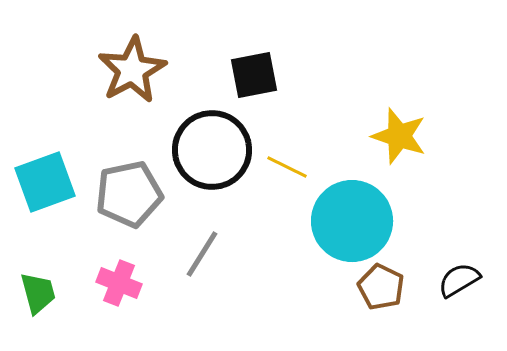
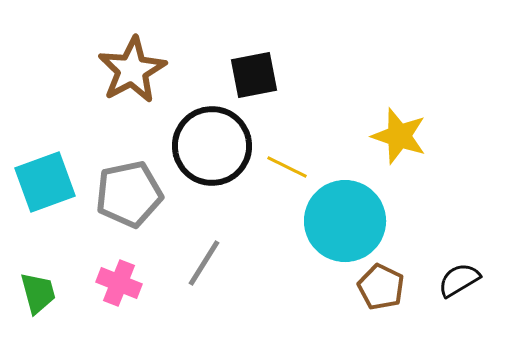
black circle: moved 4 px up
cyan circle: moved 7 px left
gray line: moved 2 px right, 9 px down
